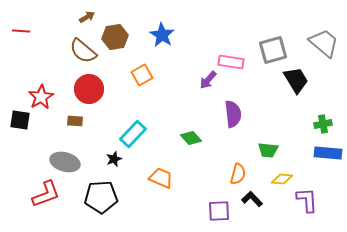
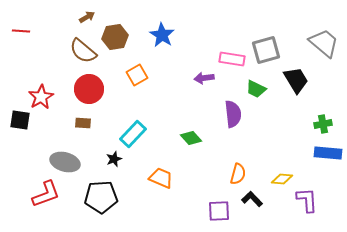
gray square: moved 7 px left
pink rectangle: moved 1 px right, 3 px up
orange square: moved 5 px left
purple arrow: moved 4 px left, 2 px up; rotated 42 degrees clockwise
brown rectangle: moved 8 px right, 2 px down
green trapezoid: moved 12 px left, 61 px up; rotated 20 degrees clockwise
